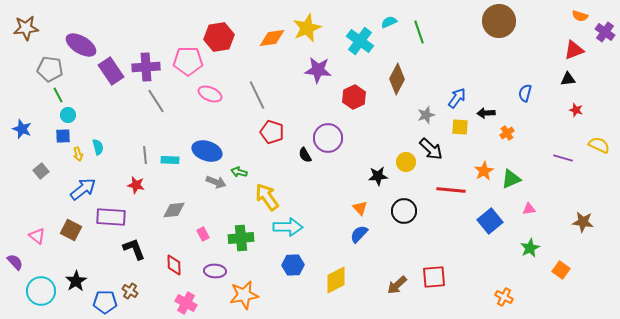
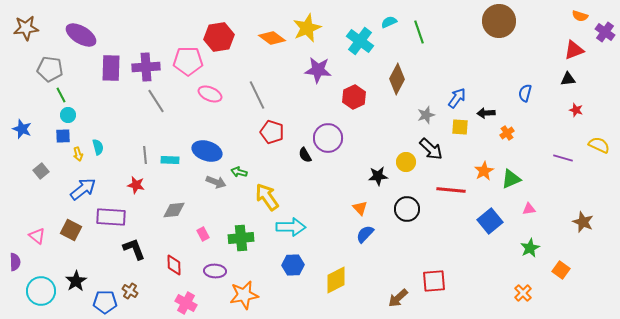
orange diamond at (272, 38): rotated 44 degrees clockwise
purple ellipse at (81, 45): moved 10 px up
purple rectangle at (111, 71): moved 3 px up; rotated 36 degrees clockwise
green line at (58, 95): moved 3 px right
black circle at (404, 211): moved 3 px right, 2 px up
brown star at (583, 222): rotated 15 degrees clockwise
cyan arrow at (288, 227): moved 3 px right
blue semicircle at (359, 234): moved 6 px right
purple semicircle at (15, 262): rotated 42 degrees clockwise
red square at (434, 277): moved 4 px down
brown arrow at (397, 285): moved 1 px right, 13 px down
orange cross at (504, 297): moved 19 px right, 4 px up; rotated 18 degrees clockwise
